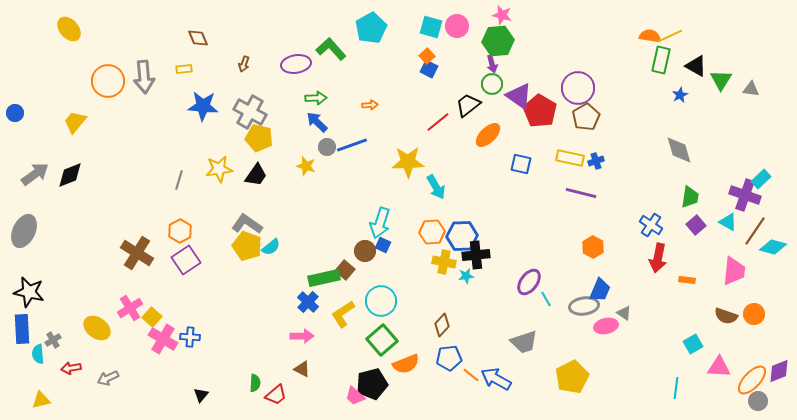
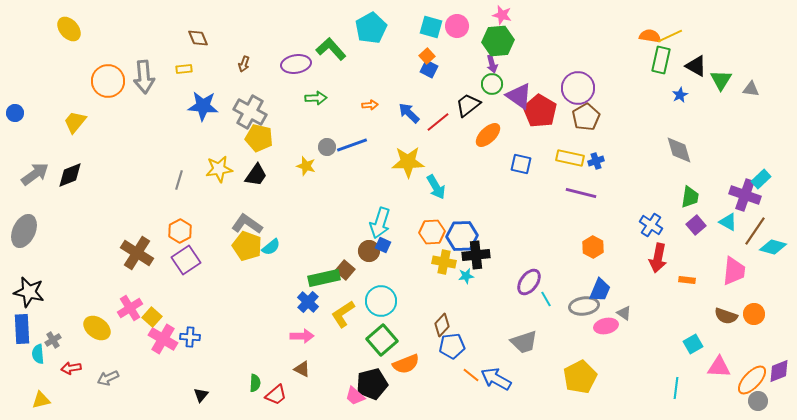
blue arrow at (317, 122): moved 92 px right, 9 px up
brown circle at (365, 251): moved 4 px right
blue pentagon at (449, 358): moved 3 px right, 12 px up
yellow pentagon at (572, 377): moved 8 px right
